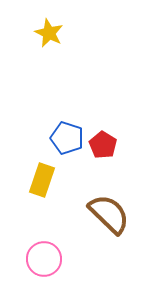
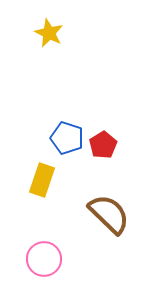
red pentagon: rotated 8 degrees clockwise
